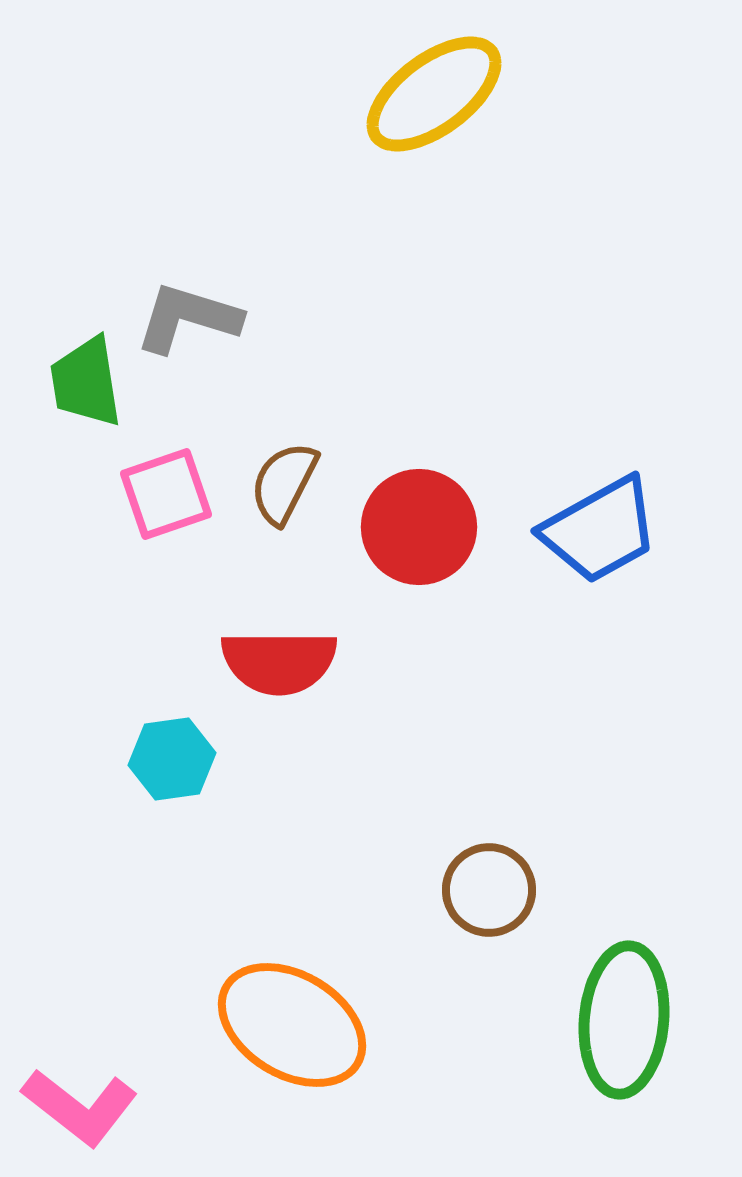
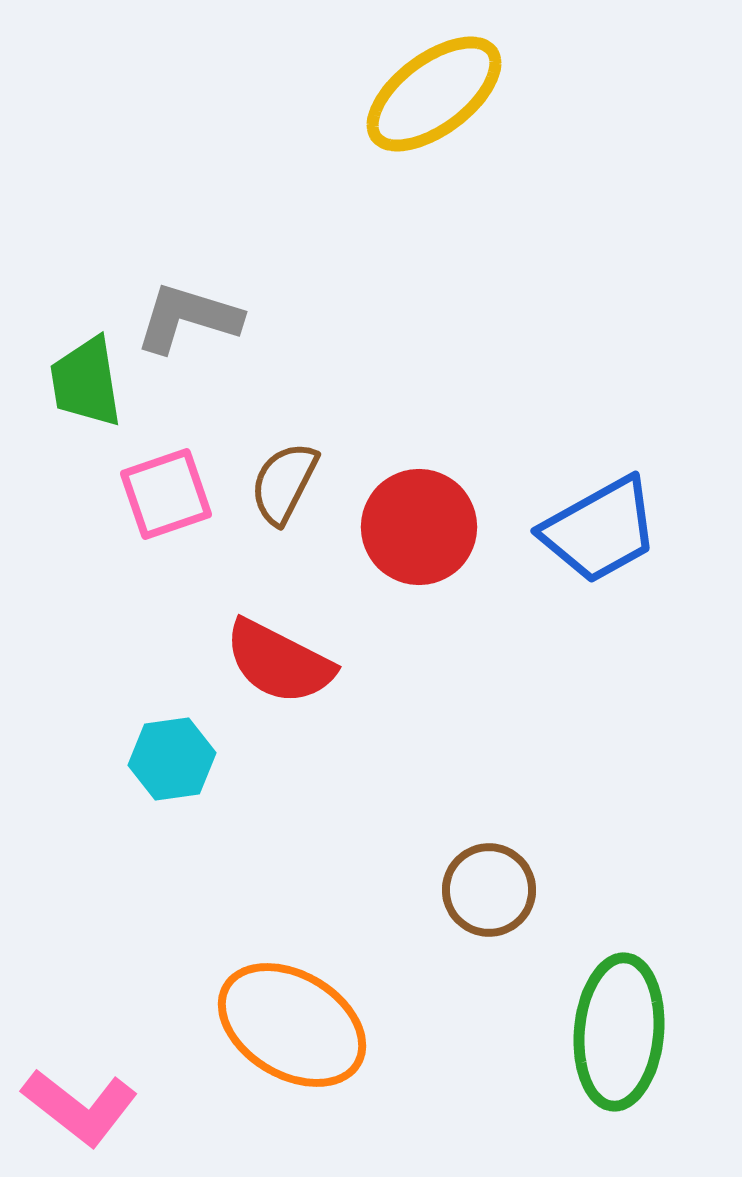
red semicircle: rotated 27 degrees clockwise
green ellipse: moved 5 px left, 12 px down
